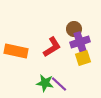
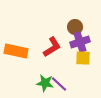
brown circle: moved 1 px right, 2 px up
yellow square: rotated 21 degrees clockwise
